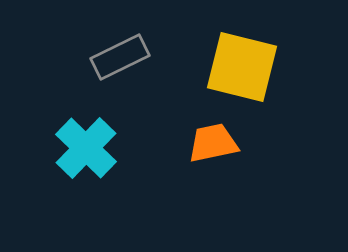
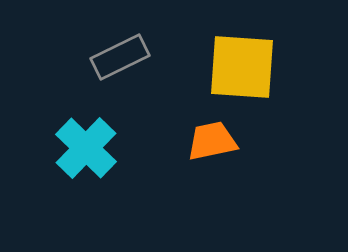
yellow square: rotated 10 degrees counterclockwise
orange trapezoid: moved 1 px left, 2 px up
